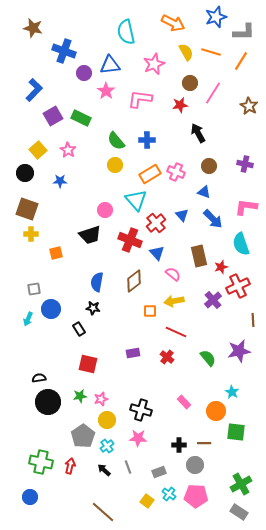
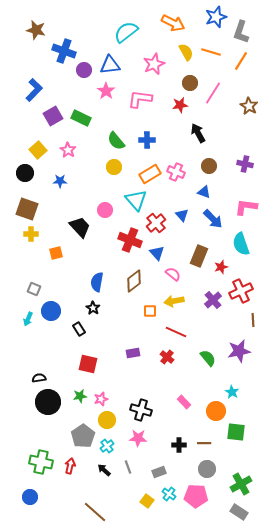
brown star at (33, 28): moved 3 px right, 2 px down
cyan semicircle at (126, 32): rotated 65 degrees clockwise
gray L-shape at (244, 32): moved 3 px left; rotated 110 degrees clockwise
purple circle at (84, 73): moved 3 px up
yellow circle at (115, 165): moved 1 px left, 2 px down
black trapezoid at (90, 235): moved 10 px left, 8 px up; rotated 115 degrees counterclockwise
brown rectangle at (199, 256): rotated 35 degrees clockwise
red cross at (238, 286): moved 3 px right, 5 px down
gray square at (34, 289): rotated 32 degrees clockwise
black star at (93, 308): rotated 24 degrees clockwise
blue circle at (51, 309): moved 2 px down
gray circle at (195, 465): moved 12 px right, 4 px down
brown line at (103, 512): moved 8 px left
